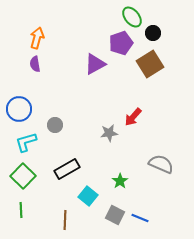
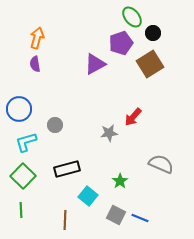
black rectangle: rotated 15 degrees clockwise
gray square: moved 1 px right
